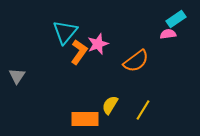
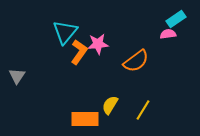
pink star: rotated 15 degrees clockwise
